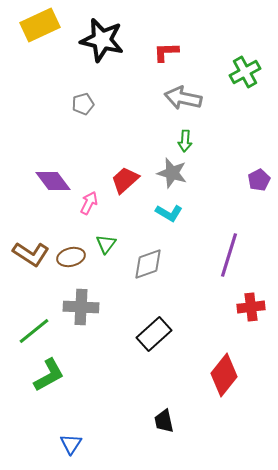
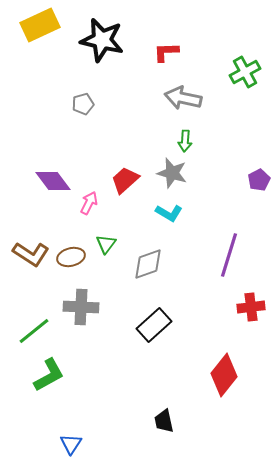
black rectangle: moved 9 px up
